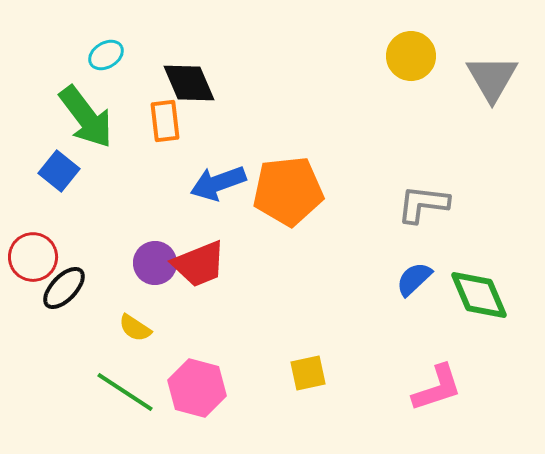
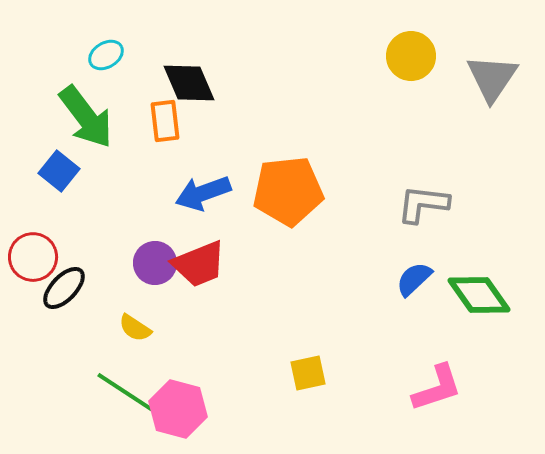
gray triangle: rotated 4 degrees clockwise
blue arrow: moved 15 px left, 10 px down
green diamond: rotated 12 degrees counterclockwise
pink hexagon: moved 19 px left, 21 px down
